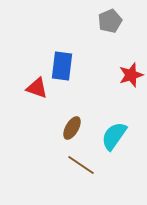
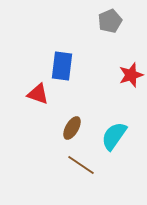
red triangle: moved 1 px right, 6 px down
